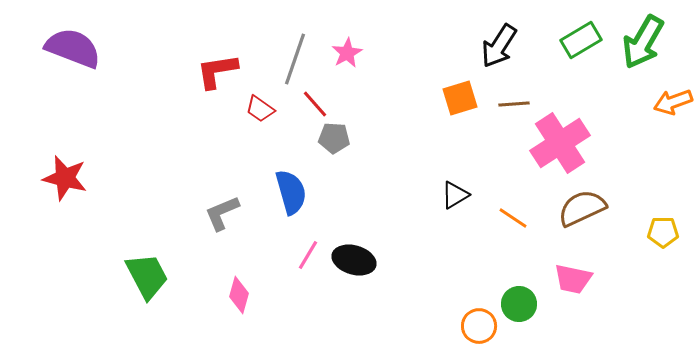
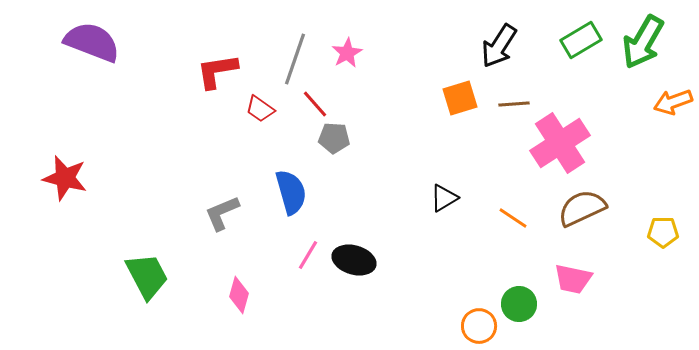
purple semicircle: moved 19 px right, 6 px up
black triangle: moved 11 px left, 3 px down
